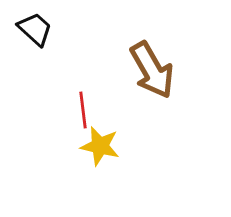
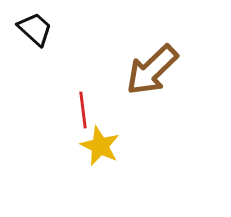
brown arrow: rotated 76 degrees clockwise
yellow star: rotated 12 degrees clockwise
